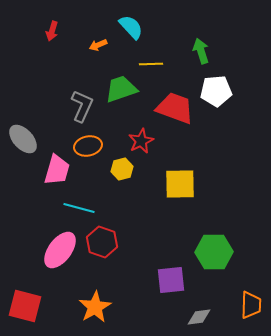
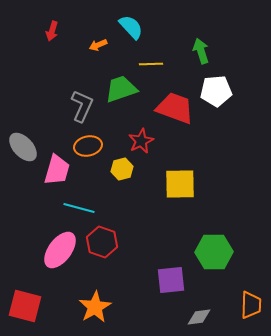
gray ellipse: moved 8 px down
